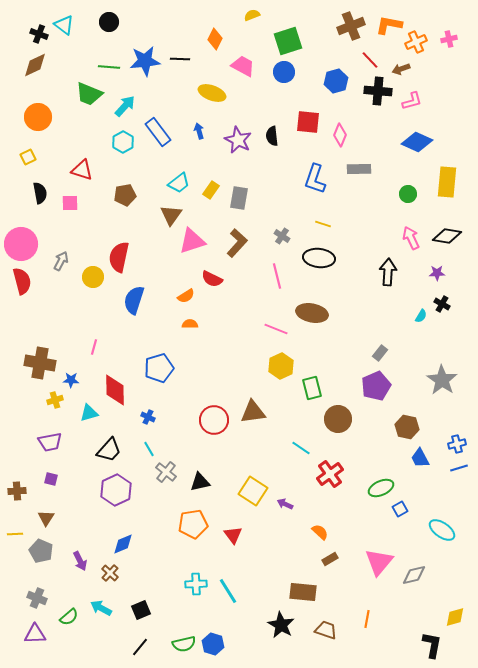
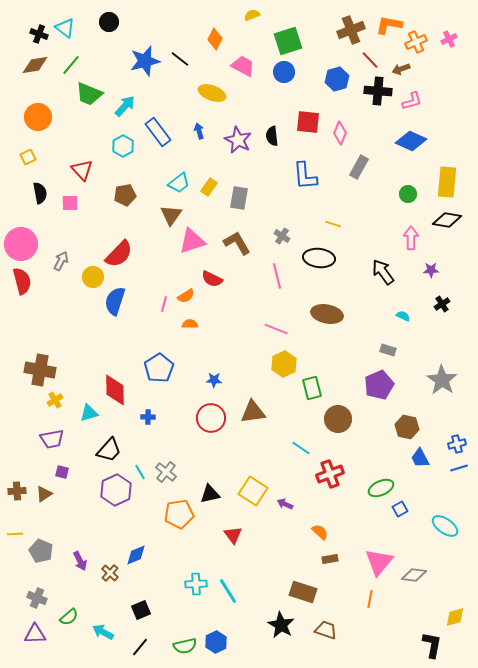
cyan triangle at (64, 25): moved 1 px right, 3 px down
brown cross at (351, 26): moved 4 px down
pink cross at (449, 39): rotated 14 degrees counterclockwise
black line at (180, 59): rotated 36 degrees clockwise
blue star at (145, 61): rotated 8 degrees counterclockwise
brown diamond at (35, 65): rotated 16 degrees clockwise
green line at (109, 67): moved 38 px left, 2 px up; rotated 55 degrees counterclockwise
blue hexagon at (336, 81): moved 1 px right, 2 px up
pink diamond at (340, 135): moved 2 px up
cyan hexagon at (123, 142): moved 4 px down
blue diamond at (417, 142): moved 6 px left, 1 px up
gray rectangle at (359, 169): moved 2 px up; rotated 60 degrees counterclockwise
red triangle at (82, 170): rotated 30 degrees clockwise
blue L-shape at (315, 179): moved 10 px left, 3 px up; rotated 24 degrees counterclockwise
yellow rectangle at (211, 190): moved 2 px left, 3 px up
yellow line at (323, 224): moved 10 px right
black diamond at (447, 236): moved 16 px up
pink arrow at (411, 238): rotated 25 degrees clockwise
brown L-shape at (237, 243): rotated 72 degrees counterclockwise
red semicircle at (119, 257): moved 3 px up; rotated 148 degrees counterclockwise
black arrow at (388, 272): moved 5 px left; rotated 40 degrees counterclockwise
purple star at (437, 273): moved 6 px left, 3 px up
blue semicircle at (134, 300): moved 19 px left, 1 px down
black cross at (442, 304): rotated 28 degrees clockwise
brown ellipse at (312, 313): moved 15 px right, 1 px down
cyan semicircle at (421, 316): moved 18 px left; rotated 96 degrees counterclockwise
pink line at (94, 347): moved 70 px right, 43 px up
gray rectangle at (380, 353): moved 8 px right, 3 px up; rotated 70 degrees clockwise
brown cross at (40, 363): moved 7 px down
yellow hexagon at (281, 366): moved 3 px right, 2 px up
blue pentagon at (159, 368): rotated 16 degrees counterclockwise
blue star at (71, 380): moved 143 px right
purple pentagon at (376, 386): moved 3 px right, 1 px up
yellow cross at (55, 400): rotated 14 degrees counterclockwise
blue cross at (148, 417): rotated 24 degrees counterclockwise
red circle at (214, 420): moved 3 px left, 2 px up
purple trapezoid at (50, 442): moved 2 px right, 3 px up
cyan line at (149, 449): moved 9 px left, 23 px down
red cross at (330, 474): rotated 16 degrees clockwise
purple square at (51, 479): moved 11 px right, 7 px up
black triangle at (200, 482): moved 10 px right, 12 px down
brown triangle at (46, 518): moved 2 px left, 24 px up; rotated 24 degrees clockwise
orange pentagon at (193, 524): moved 14 px left, 10 px up
cyan ellipse at (442, 530): moved 3 px right, 4 px up
blue diamond at (123, 544): moved 13 px right, 11 px down
brown rectangle at (330, 559): rotated 21 degrees clockwise
gray diamond at (414, 575): rotated 20 degrees clockwise
brown rectangle at (303, 592): rotated 12 degrees clockwise
cyan arrow at (101, 608): moved 2 px right, 24 px down
orange line at (367, 619): moved 3 px right, 20 px up
green semicircle at (184, 644): moved 1 px right, 2 px down
blue hexagon at (213, 644): moved 3 px right, 2 px up; rotated 15 degrees clockwise
